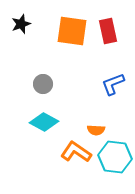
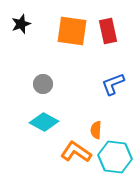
orange semicircle: rotated 90 degrees clockwise
